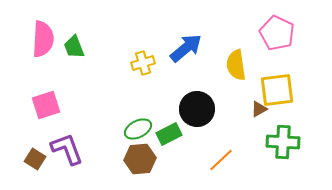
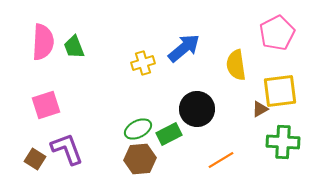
pink pentagon: rotated 20 degrees clockwise
pink semicircle: moved 3 px down
blue arrow: moved 2 px left
yellow square: moved 3 px right, 1 px down
brown triangle: moved 1 px right
orange line: rotated 12 degrees clockwise
